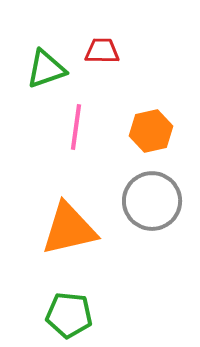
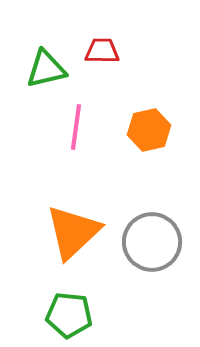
green triangle: rotated 6 degrees clockwise
orange hexagon: moved 2 px left, 1 px up
gray circle: moved 41 px down
orange triangle: moved 4 px right, 3 px down; rotated 30 degrees counterclockwise
